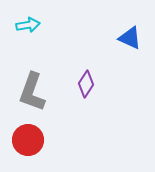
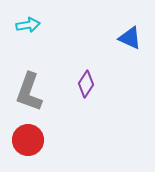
gray L-shape: moved 3 px left
